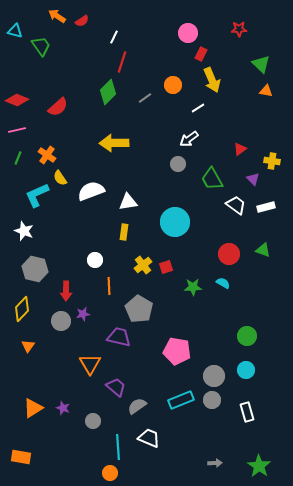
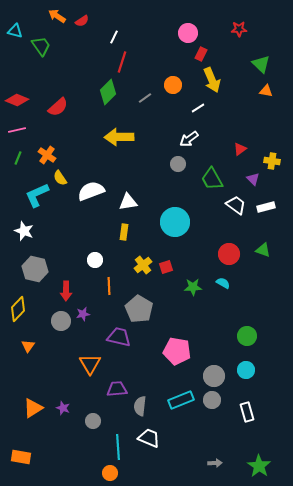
yellow arrow at (114, 143): moved 5 px right, 6 px up
yellow diamond at (22, 309): moved 4 px left
purple trapezoid at (116, 387): moved 1 px right, 2 px down; rotated 45 degrees counterclockwise
gray semicircle at (137, 406): moved 3 px right; rotated 48 degrees counterclockwise
